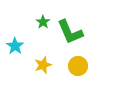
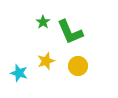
cyan star: moved 4 px right, 27 px down; rotated 18 degrees counterclockwise
yellow star: moved 3 px right, 4 px up
